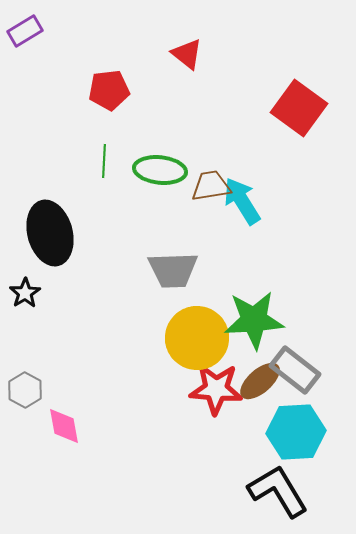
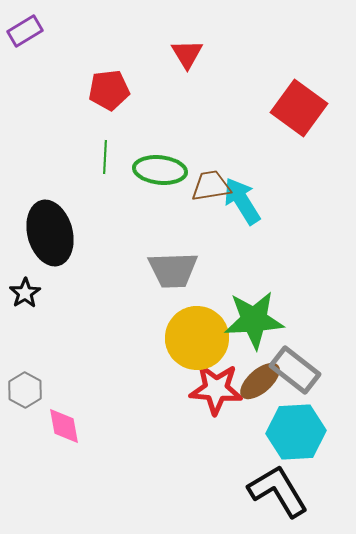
red triangle: rotated 20 degrees clockwise
green line: moved 1 px right, 4 px up
